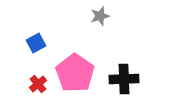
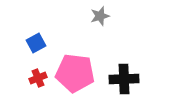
pink pentagon: rotated 27 degrees counterclockwise
red cross: moved 6 px up; rotated 18 degrees clockwise
